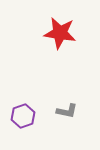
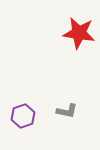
red star: moved 19 px right
